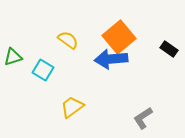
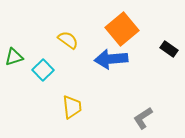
orange square: moved 3 px right, 8 px up
green triangle: moved 1 px right
cyan square: rotated 15 degrees clockwise
yellow trapezoid: rotated 120 degrees clockwise
